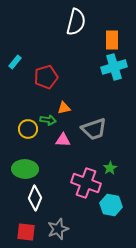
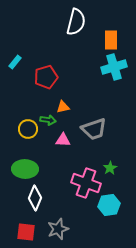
orange rectangle: moved 1 px left
orange triangle: moved 1 px left, 1 px up
cyan hexagon: moved 2 px left; rotated 20 degrees counterclockwise
